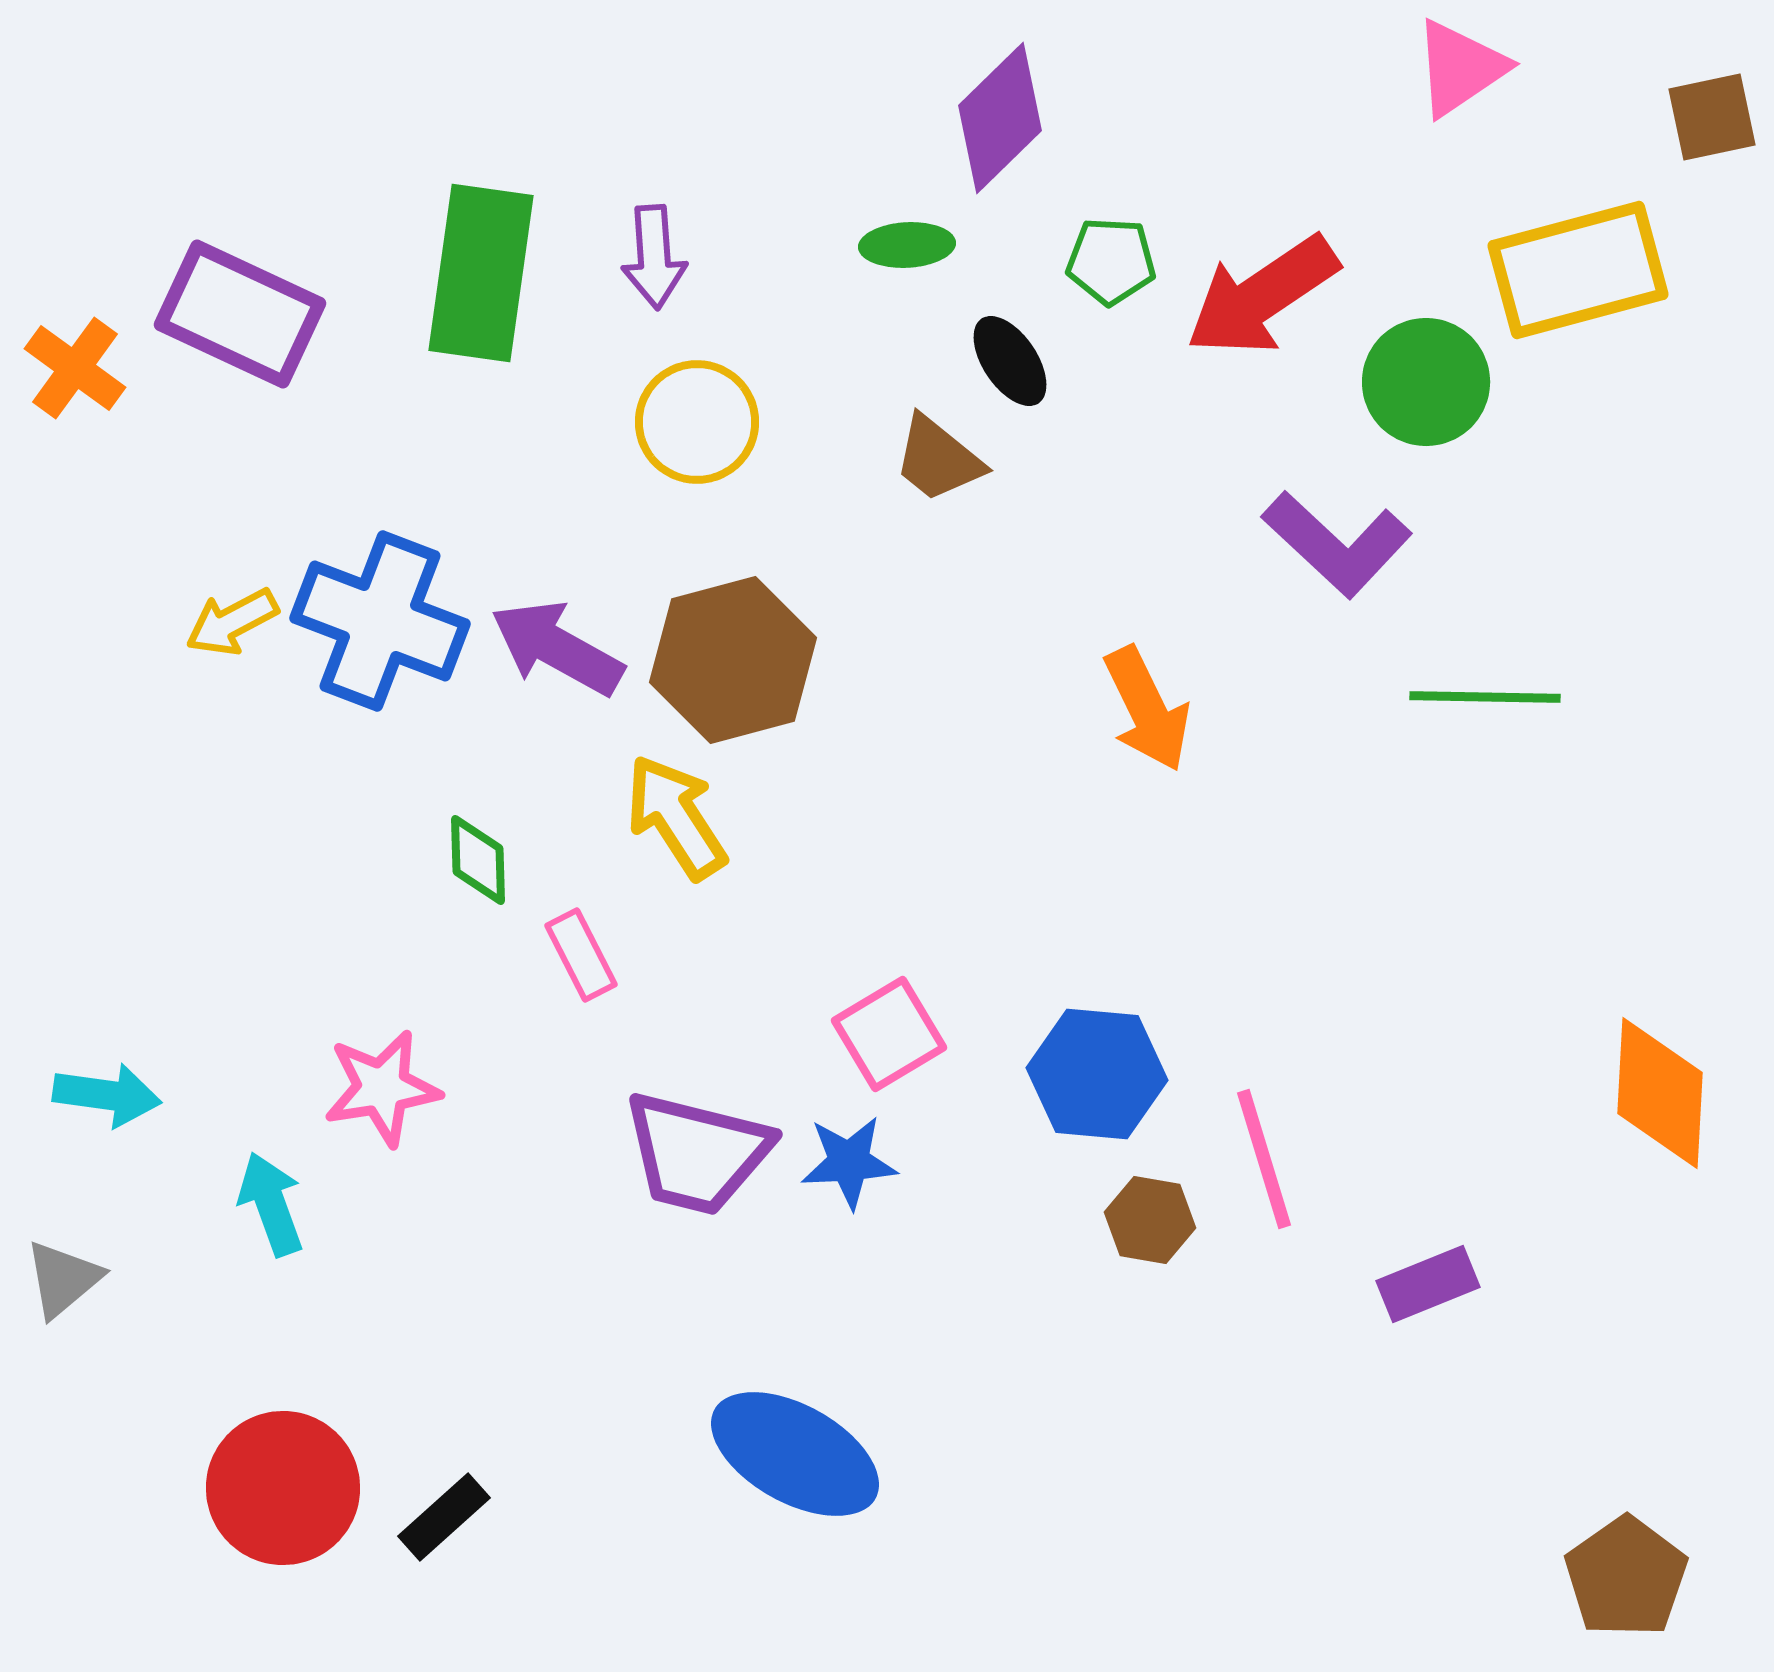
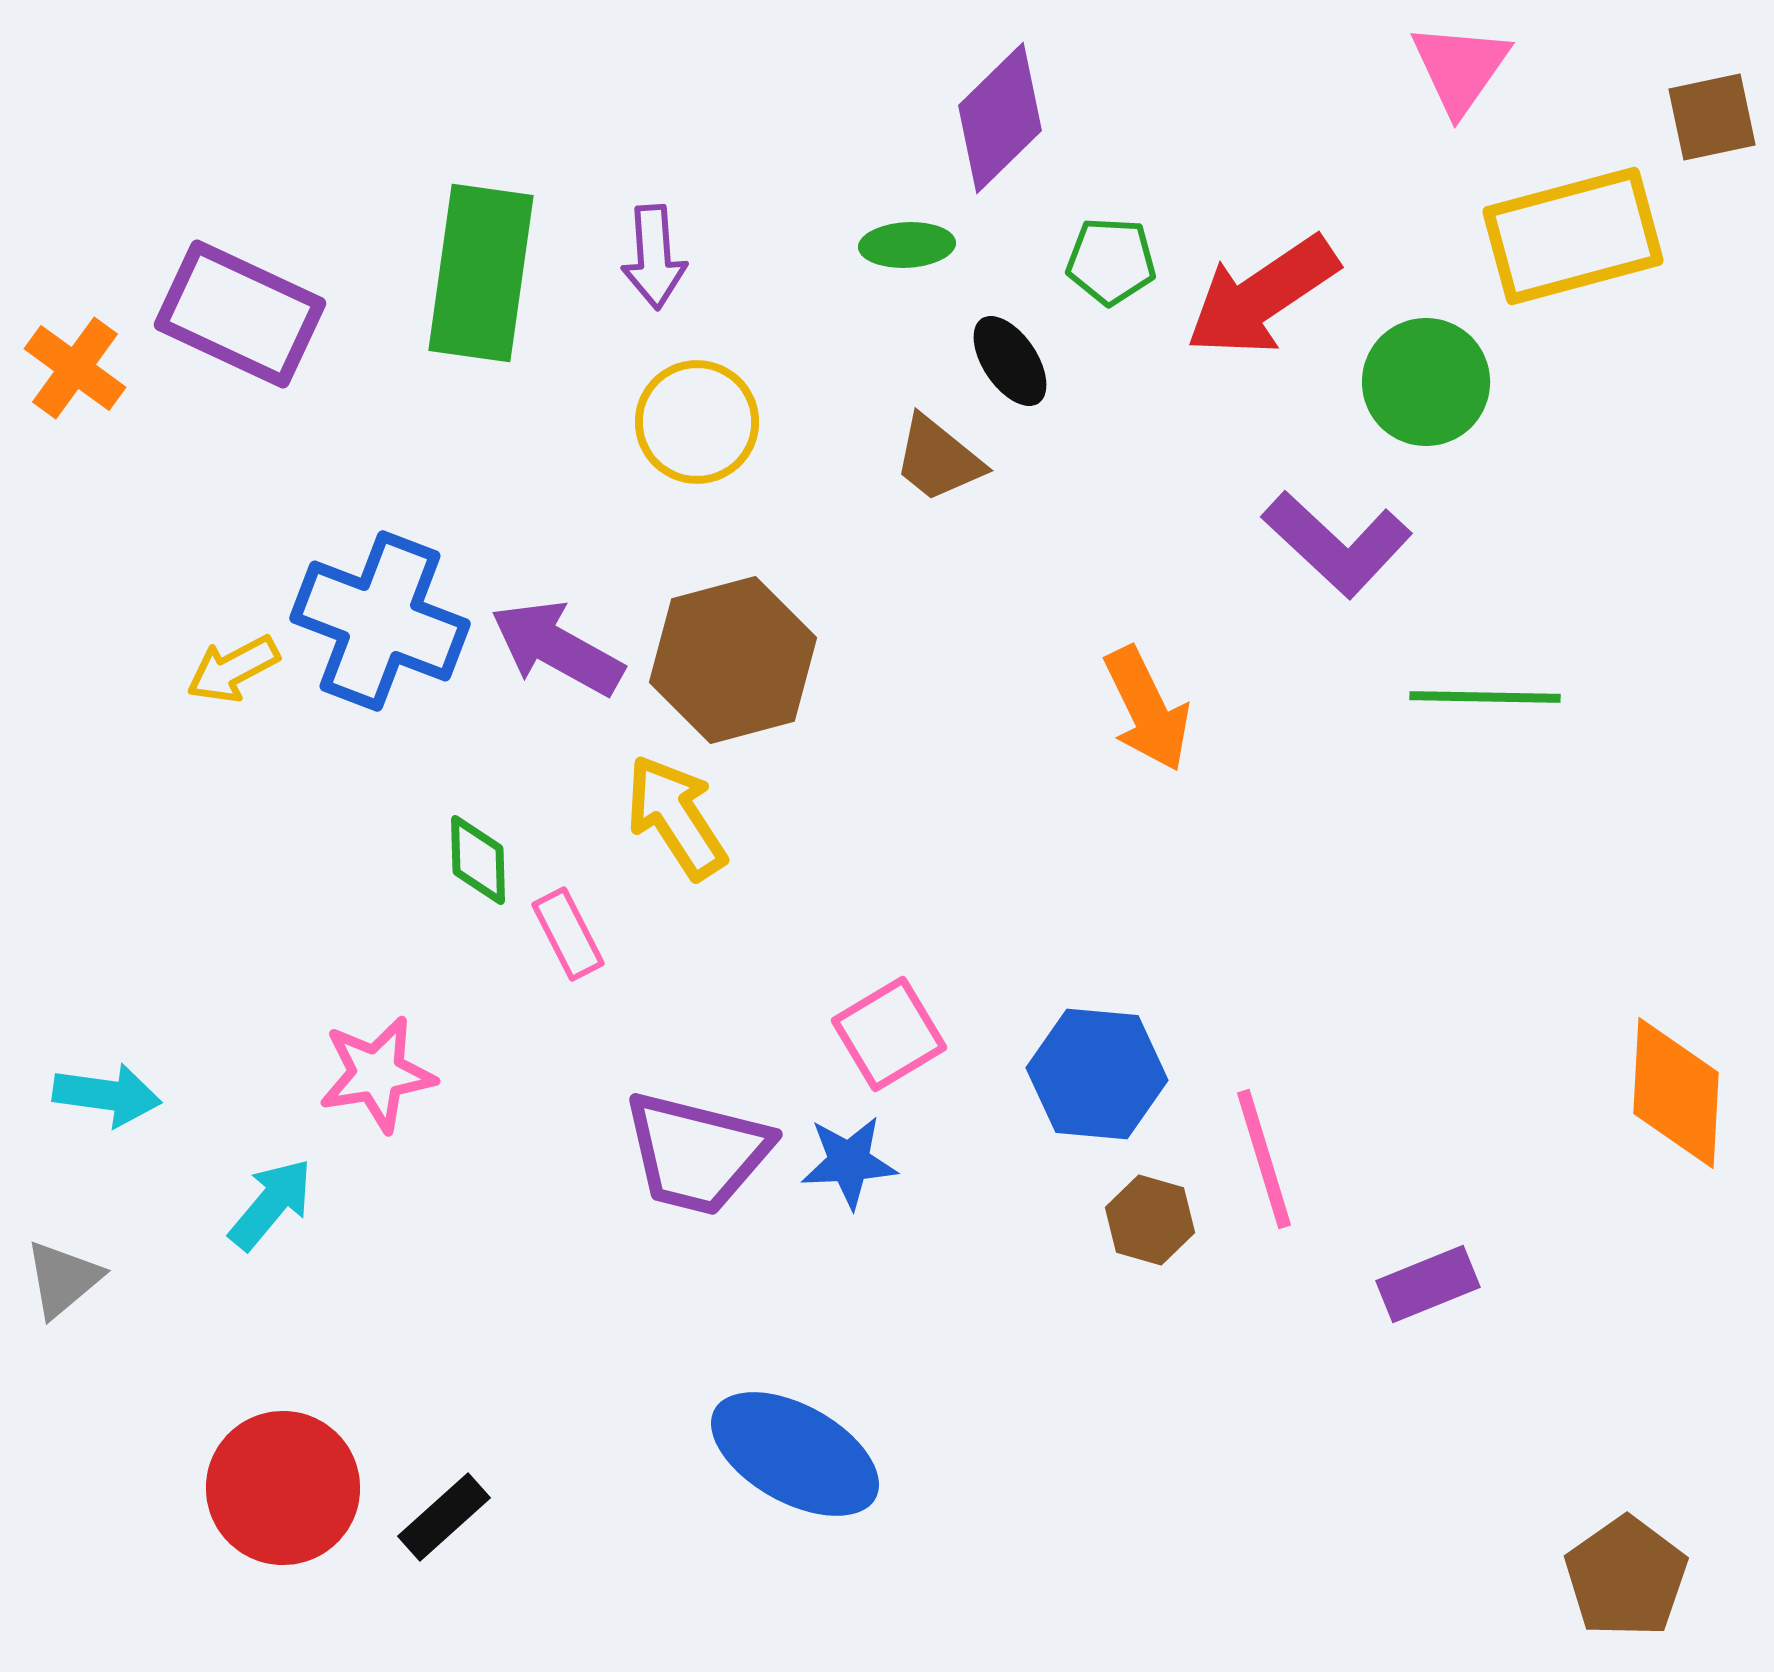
pink triangle at (1460, 68): rotated 21 degrees counterclockwise
yellow rectangle at (1578, 270): moved 5 px left, 34 px up
yellow arrow at (232, 622): moved 1 px right, 47 px down
pink rectangle at (581, 955): moved 13 px left, 21 px up
pink star at (382, 1088): moved 5 px left, 14 px up
orange diamond at (1660, 1093): moved 16 px right
cyan arrow at (271, 1204): rotated 60 degrees clockwise
brown hexagon at (1150, 1220): rotated 6 degrees clockwise
